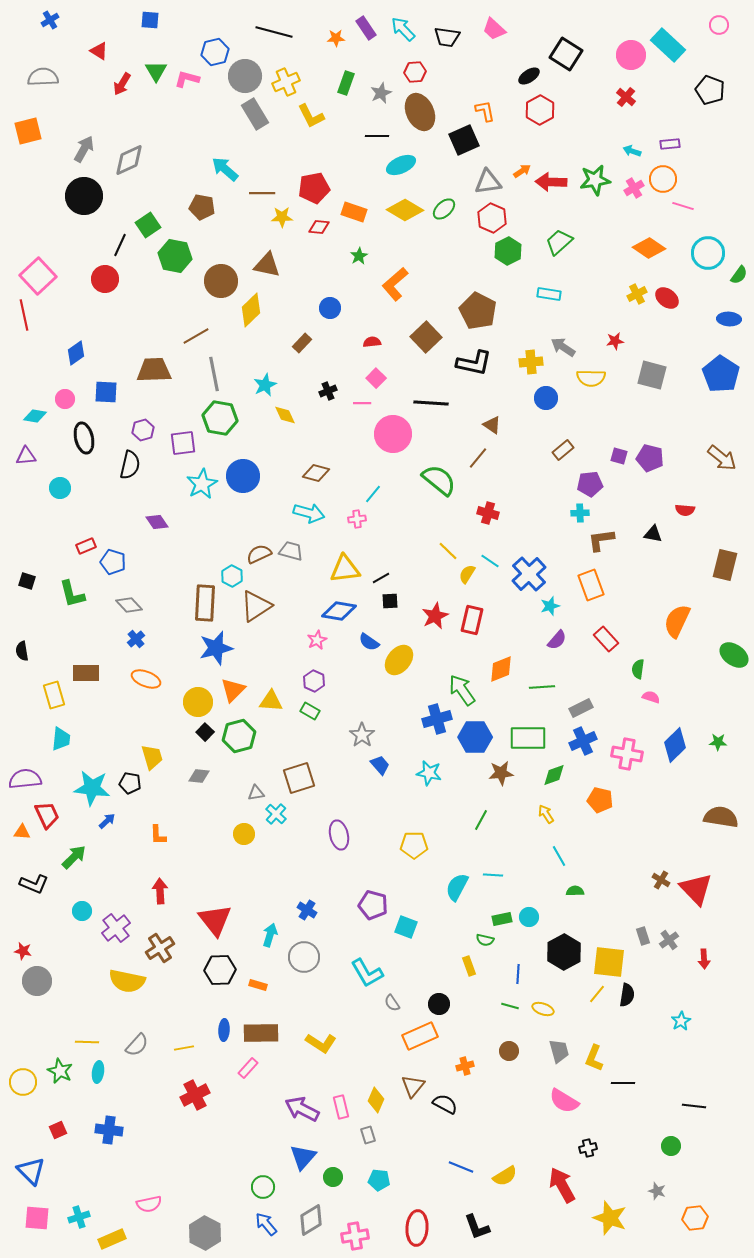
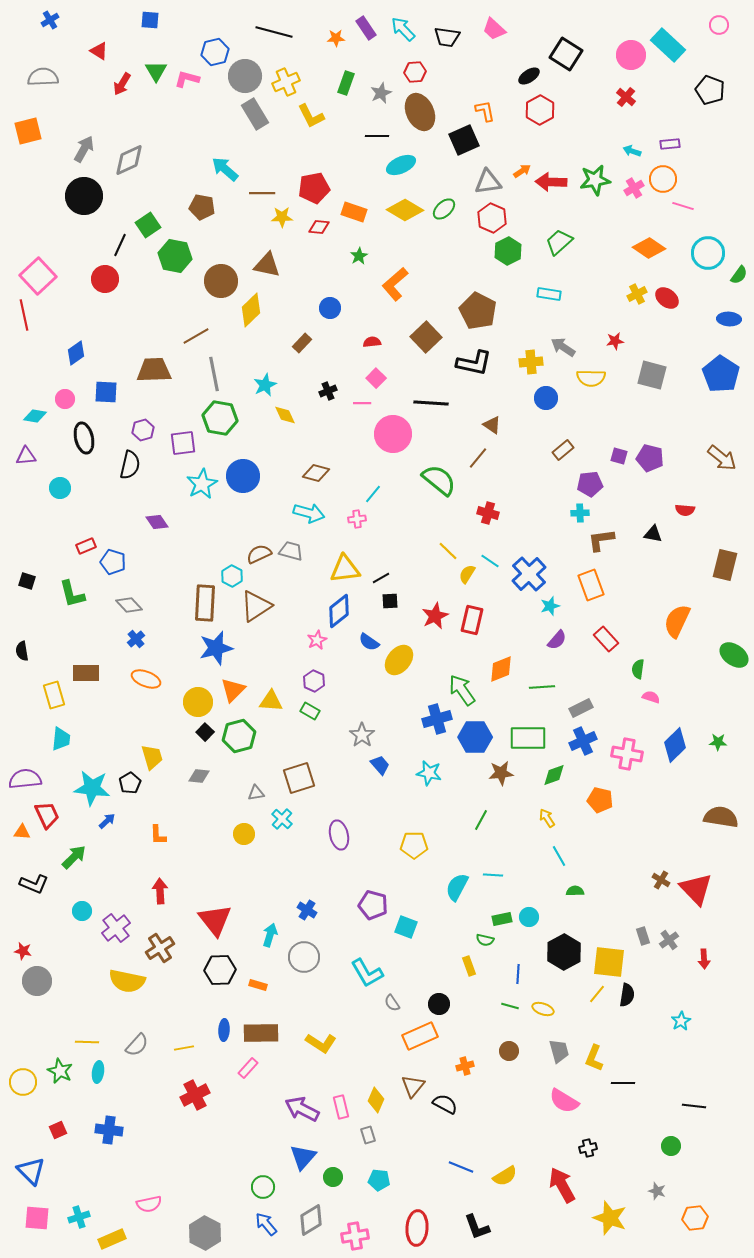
blue diamond at (339, 611): rotated 48 degrees counterclockwise
black pentagon at (130, 783): rotated 30 degrees clockwise
cyan cross at (276, 814): moved 6 px right, 5 px down
yellow arrow at (546, 814): moved 1 px right, 4 px down
